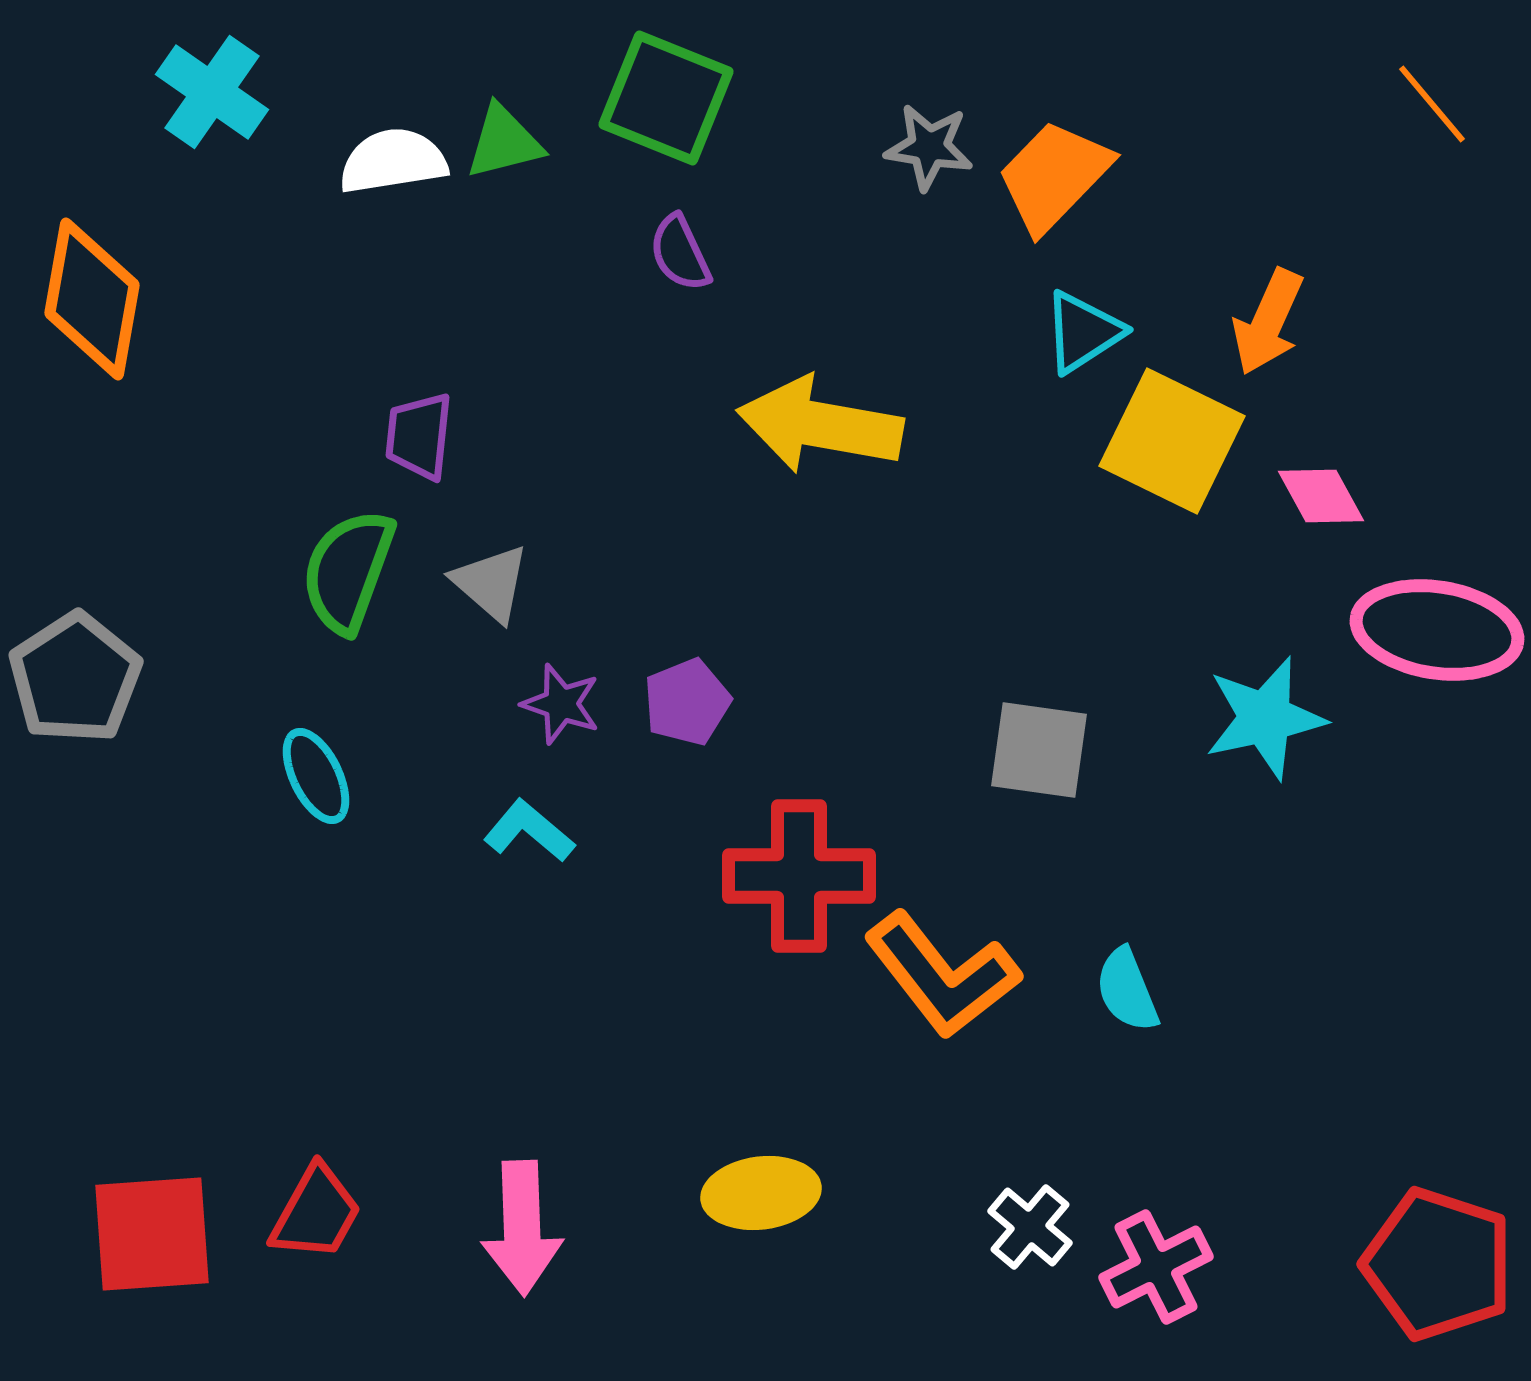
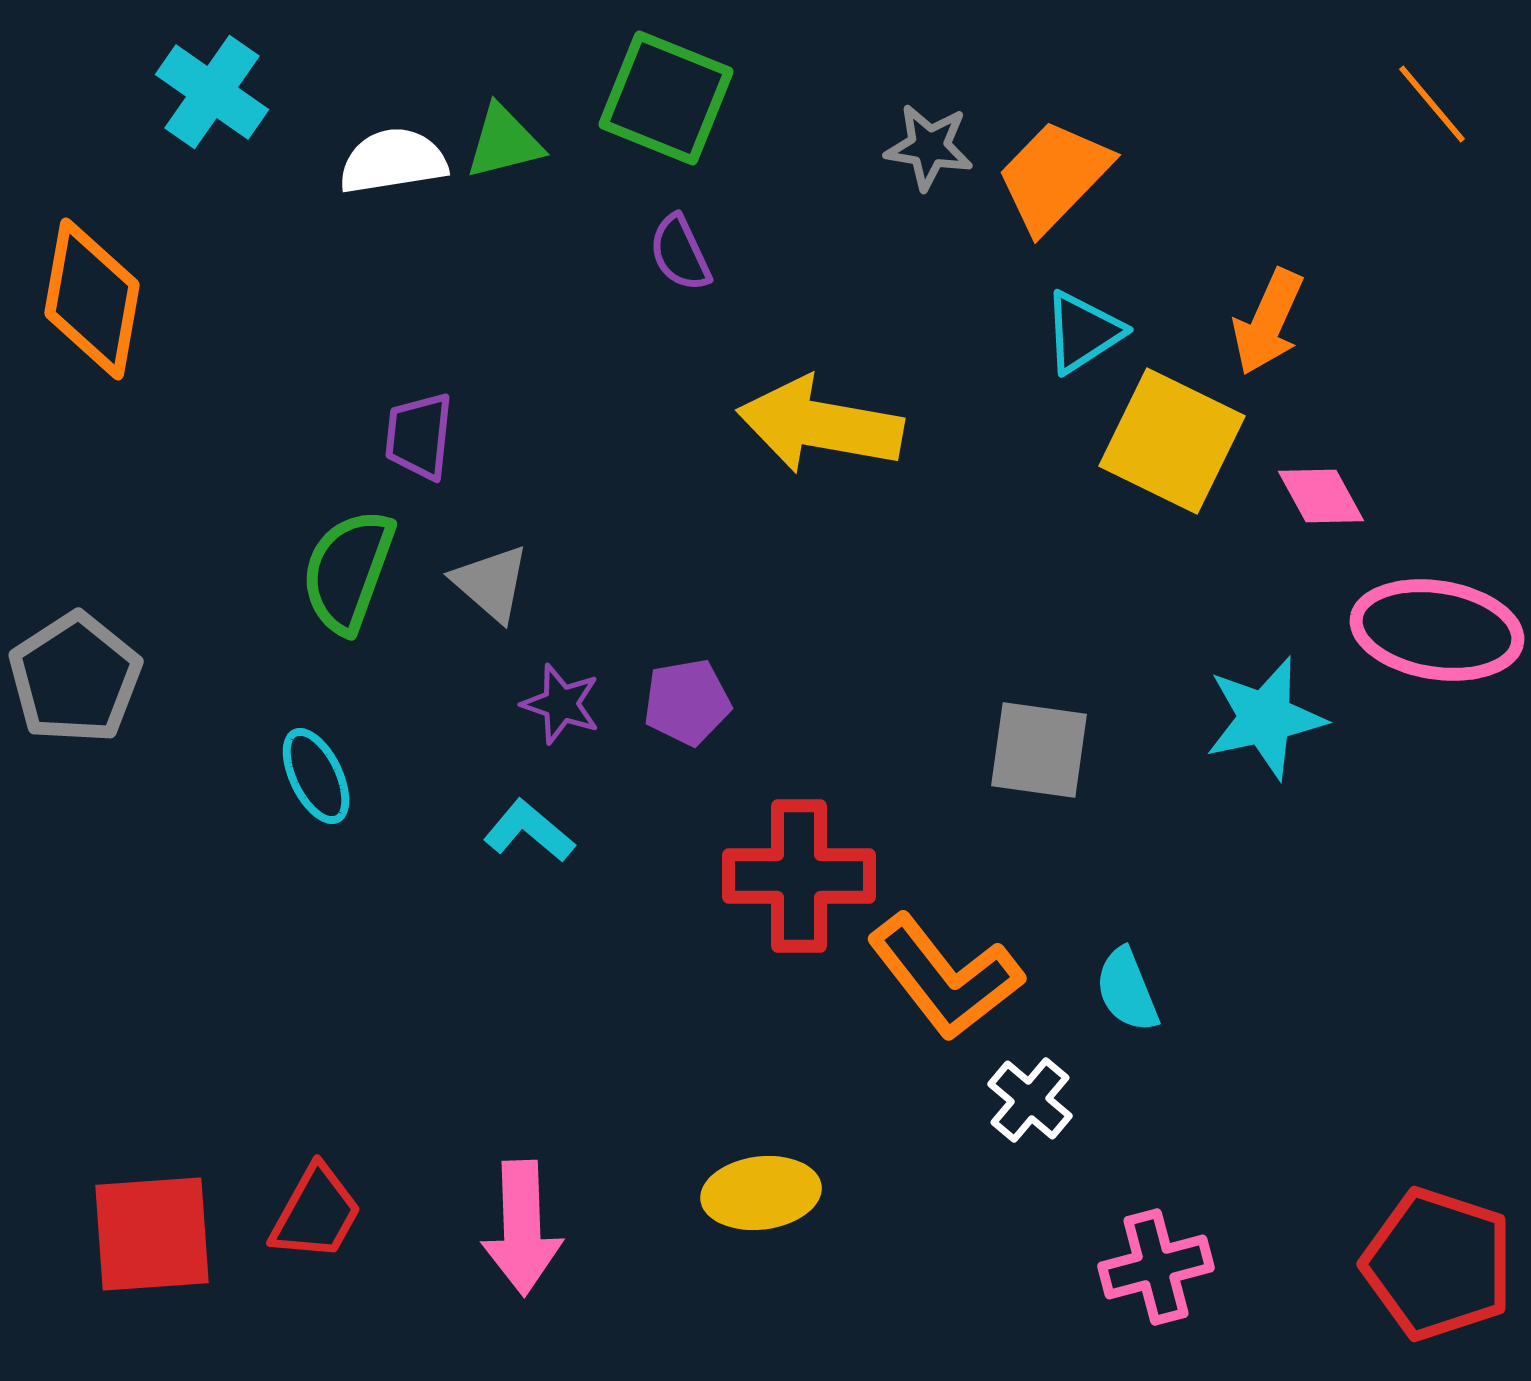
purple pentagon: rotated 12 degrees clockwise
orange L-shape: moved 3 px right, 2 px down
white cross: moved 127 px up
pink cross: rotated 12 degrees clockwise
